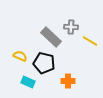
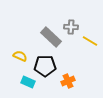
black pentagon: moved 1 px right, 3 px down; rotated 15 degrees counterclockwise
orange cross: rotated 24 degrees counterclockwise
